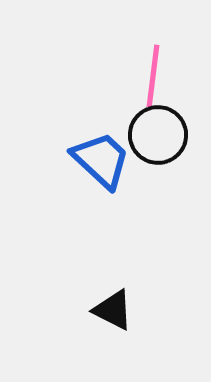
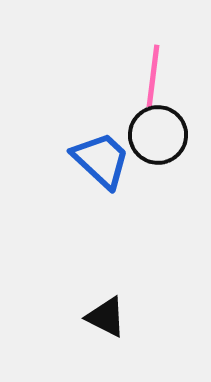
black triangle: moved 7 px left, 7 px down
